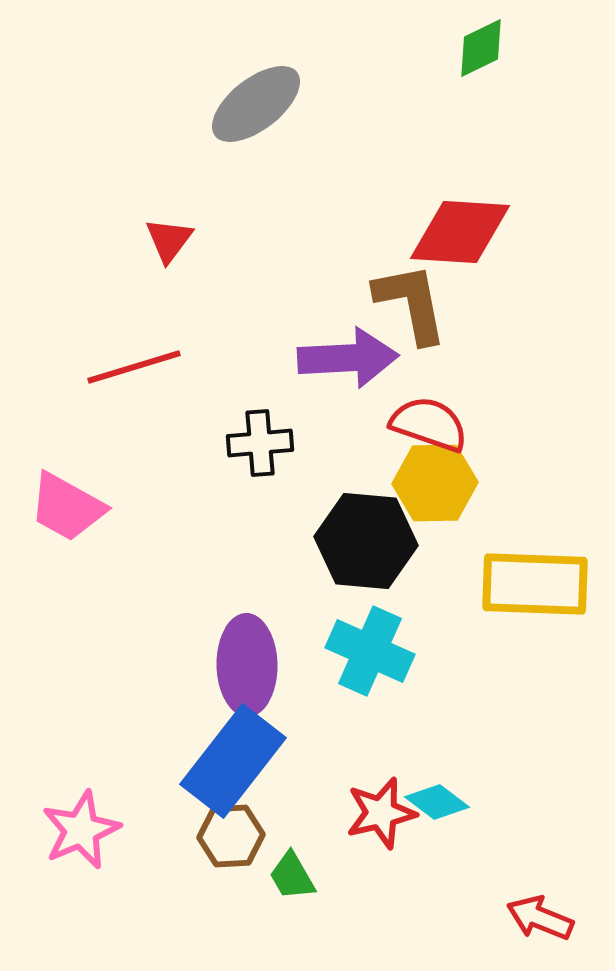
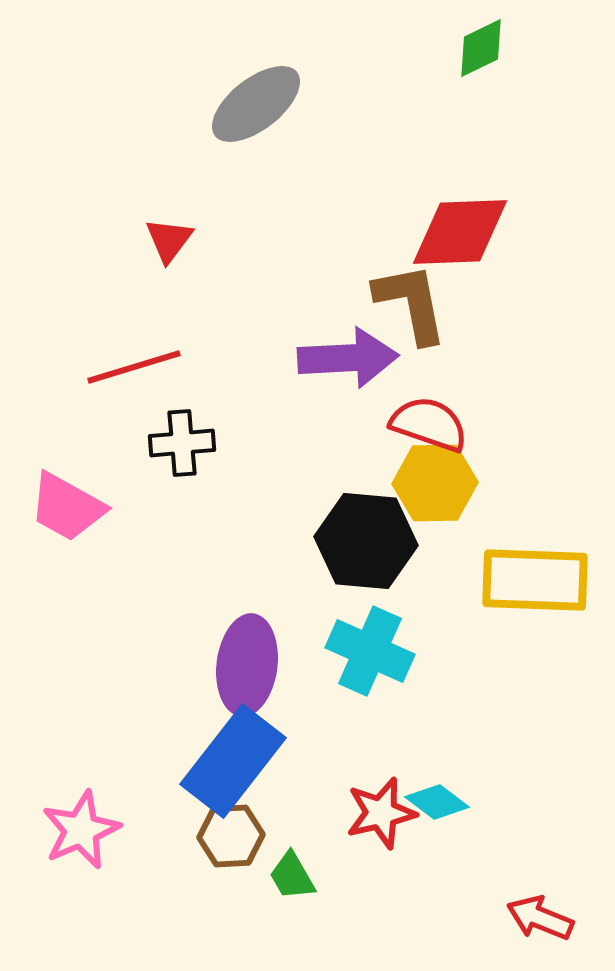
red diamond: rotated 6 degrees counterclockwise
black cross: moved 78 px left
yellow rectangle: moved 4 px up
purple ellipse: rotated 8 degrees clockwise
